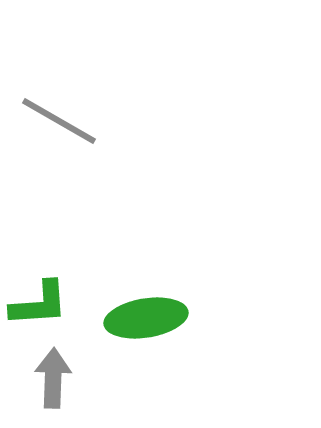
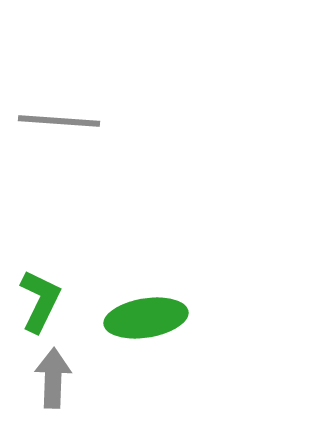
gray line: rotated 26 degrees counterclockwise
green L-shape: moved 1 px right, 3 px up; rotated 60 degrees counterclockwise
